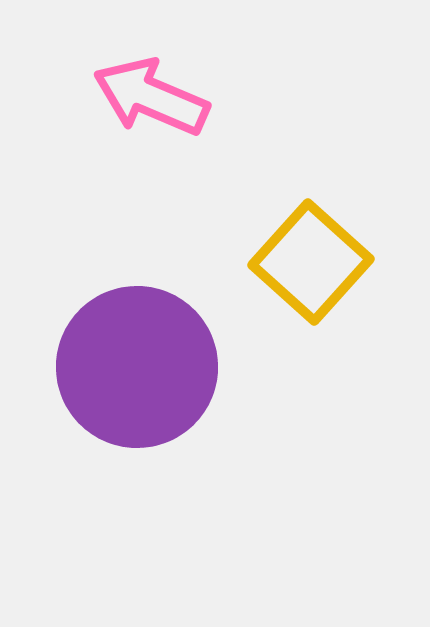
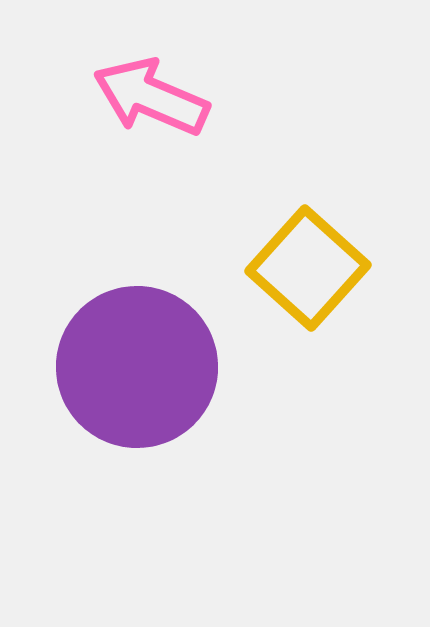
yellow square: moved 3 px left, 6 px down
